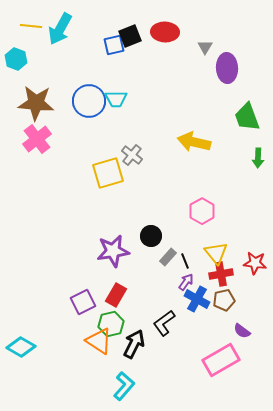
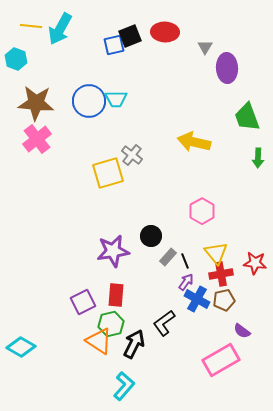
red rectangle: rotated 25 degrees counterclockwise
